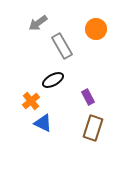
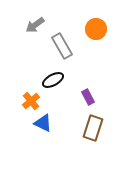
gray arrow: moved 3 px left, 2 px down
